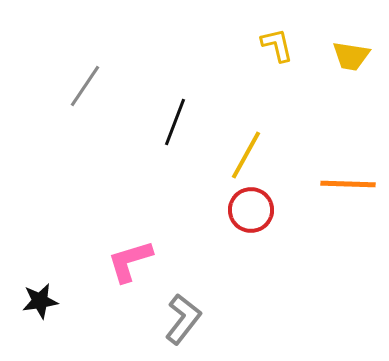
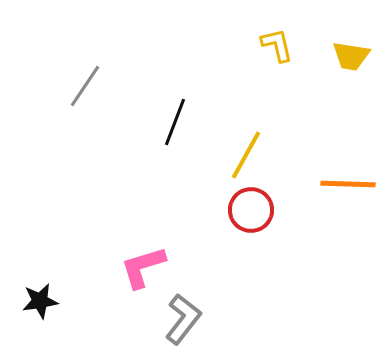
pink L-shape: moved 13 px right, 6 px down
